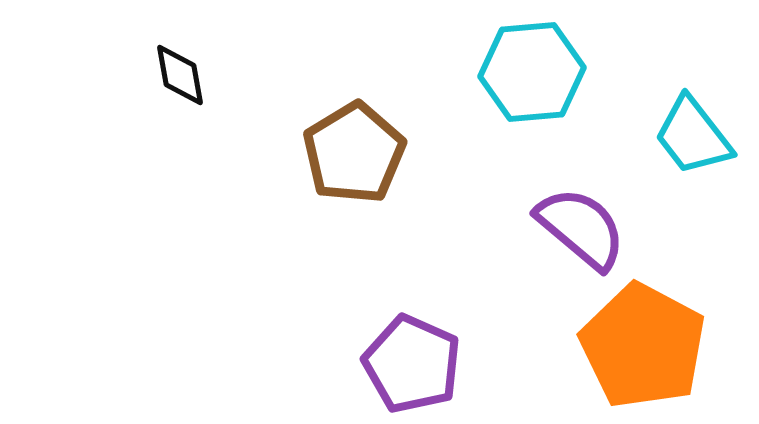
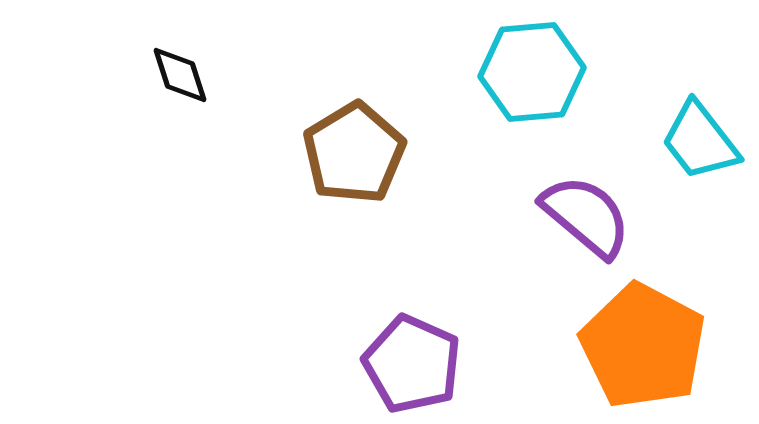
black diamond: rotated 8 degrees counterclockwise
cyan trapezoid: moved 7 px right, 5 px down
purple semicircle: moved 5 px right, 12 px up
